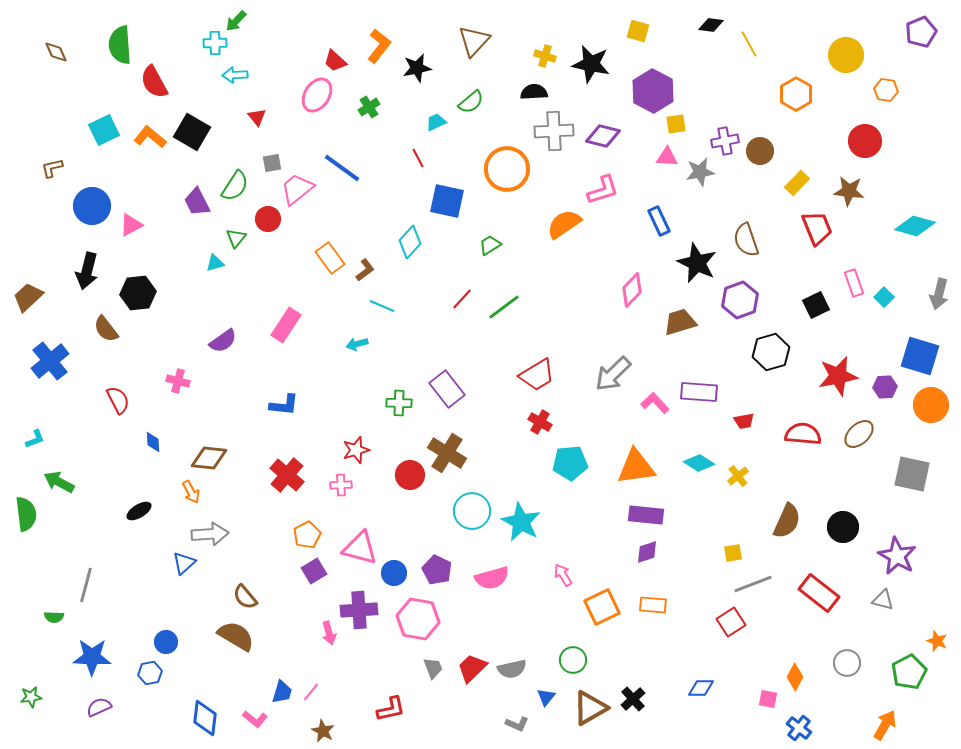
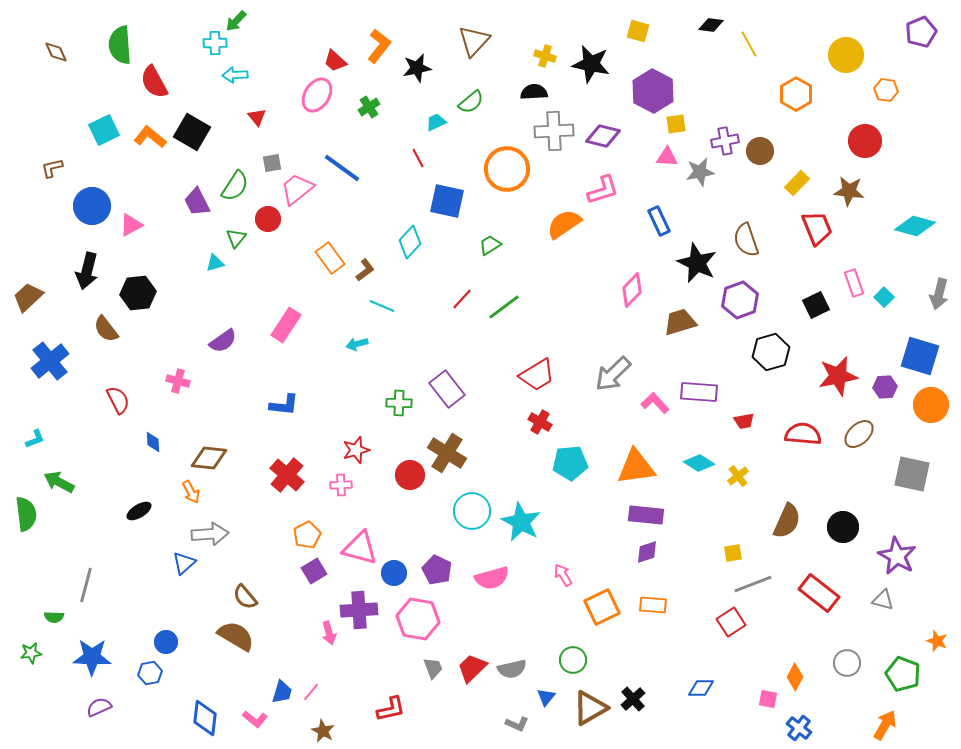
green pentagon at (909, 672): moved 6 px left, 2 px down; rotated 24 degrees counterclockwise
green star at (31, 697): moved 44 px up
